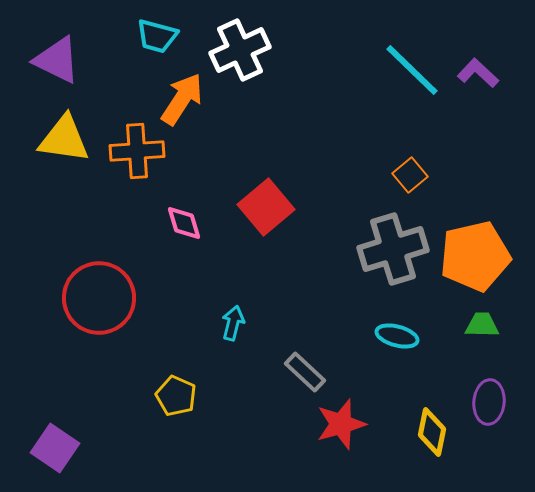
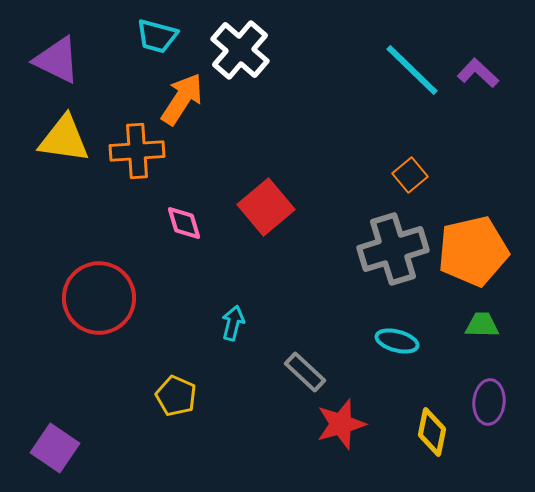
white cross: rotated 24 degrees counterclockwise
orange pentagon: moved 2 px left, 5 px up
cyan ellipse: moved 5 px down
